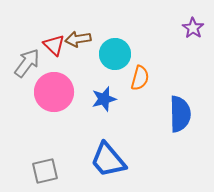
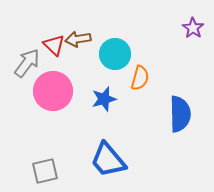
pink circle: moved 1 px left, 1 px up
